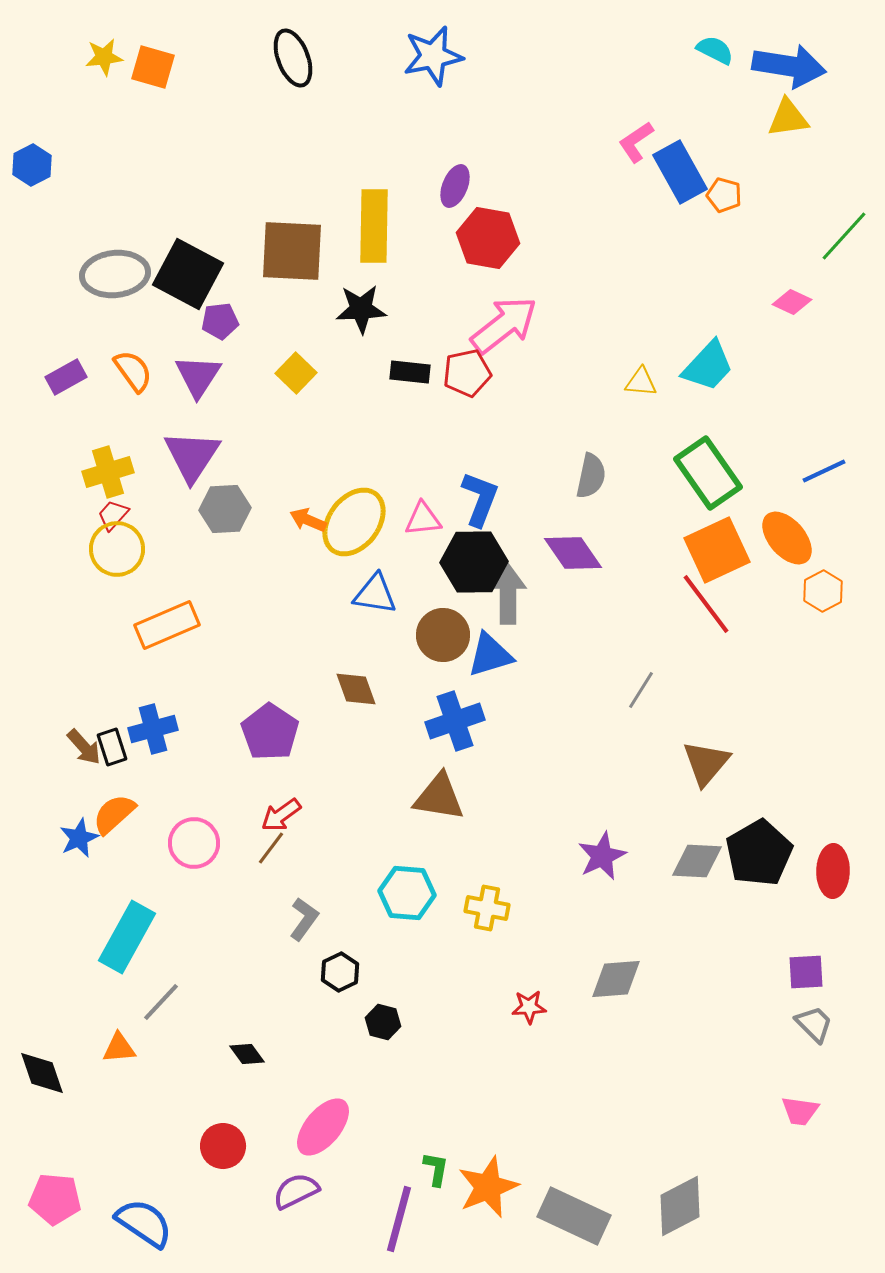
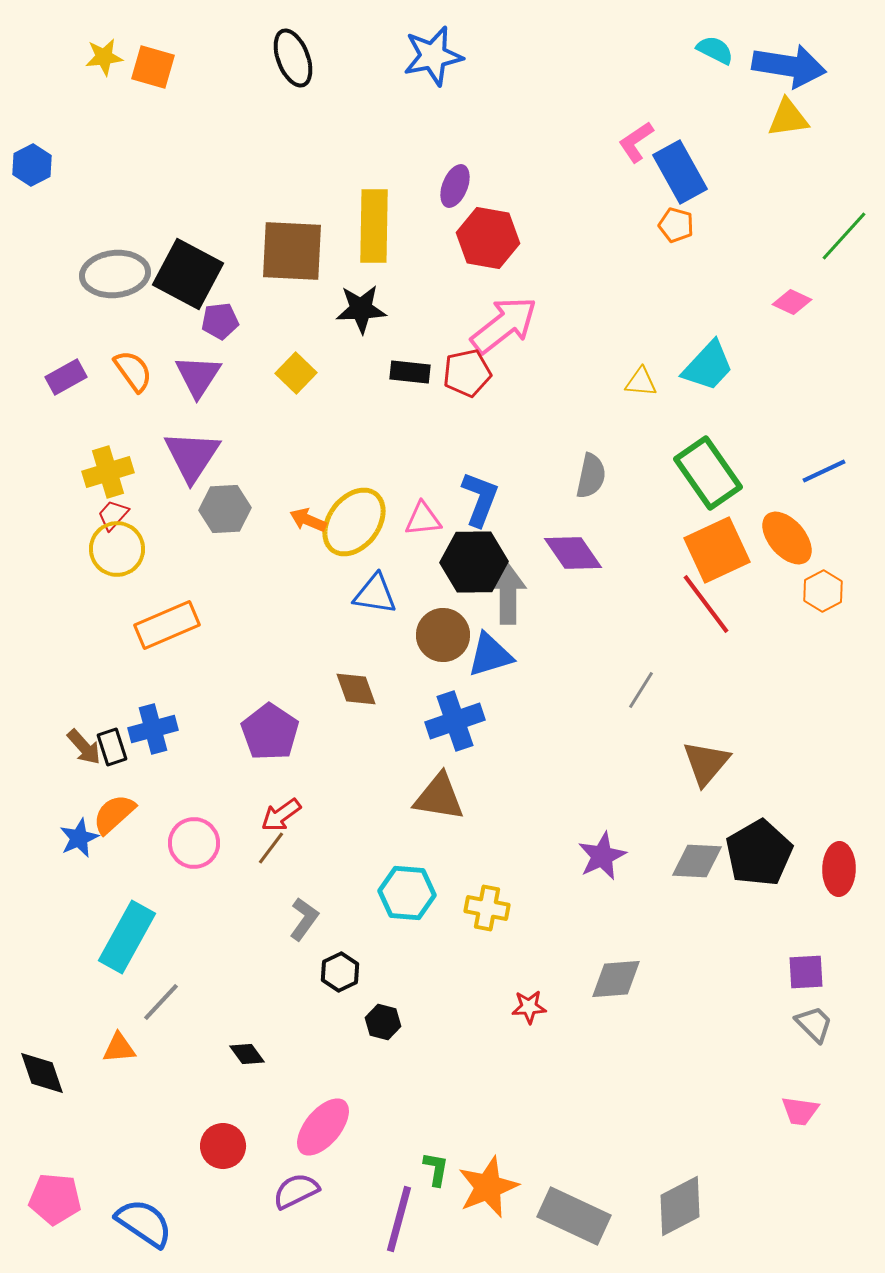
orange pentagon at (724, 195): moved 48 px left, 30 px down
red ellipse at (833, 871): moved 6 px right, 2 px up
